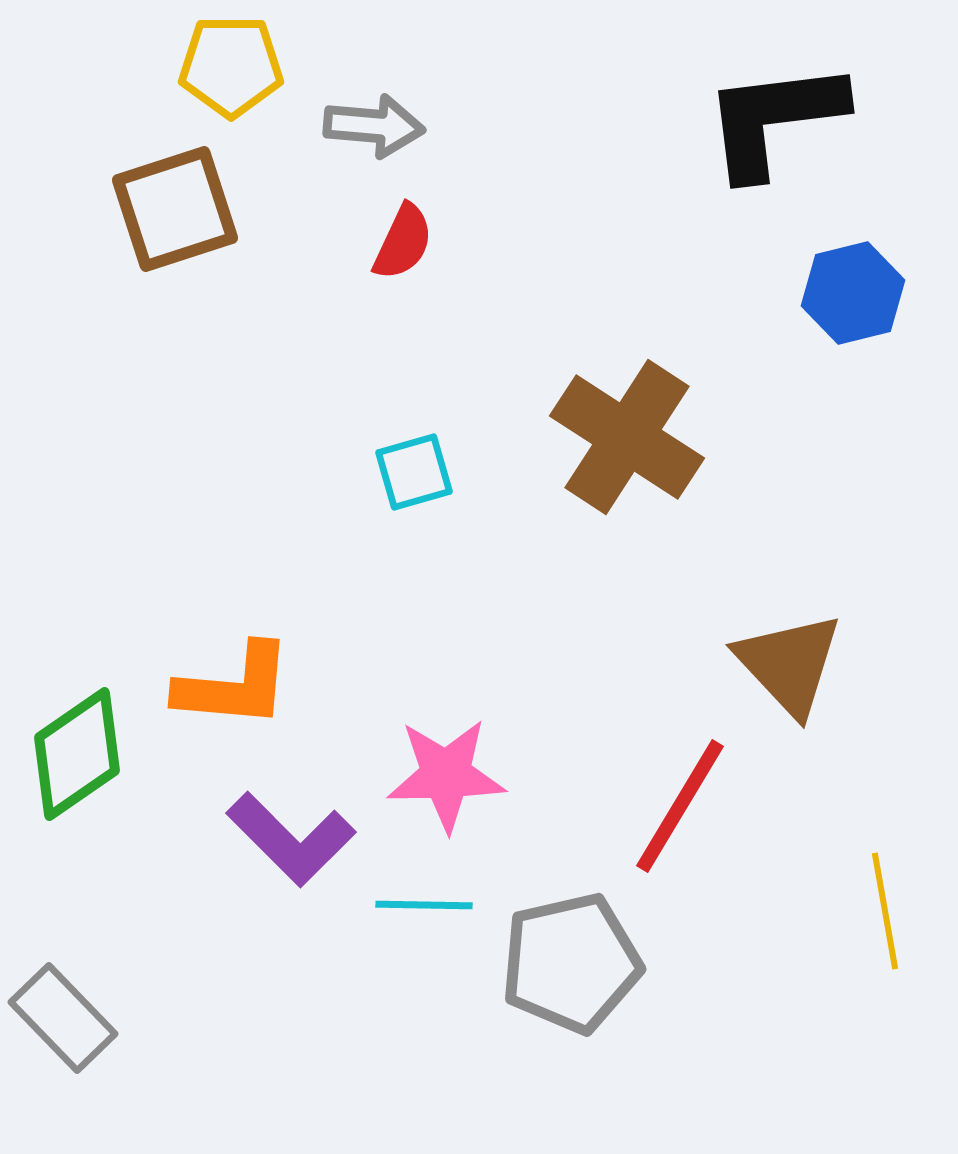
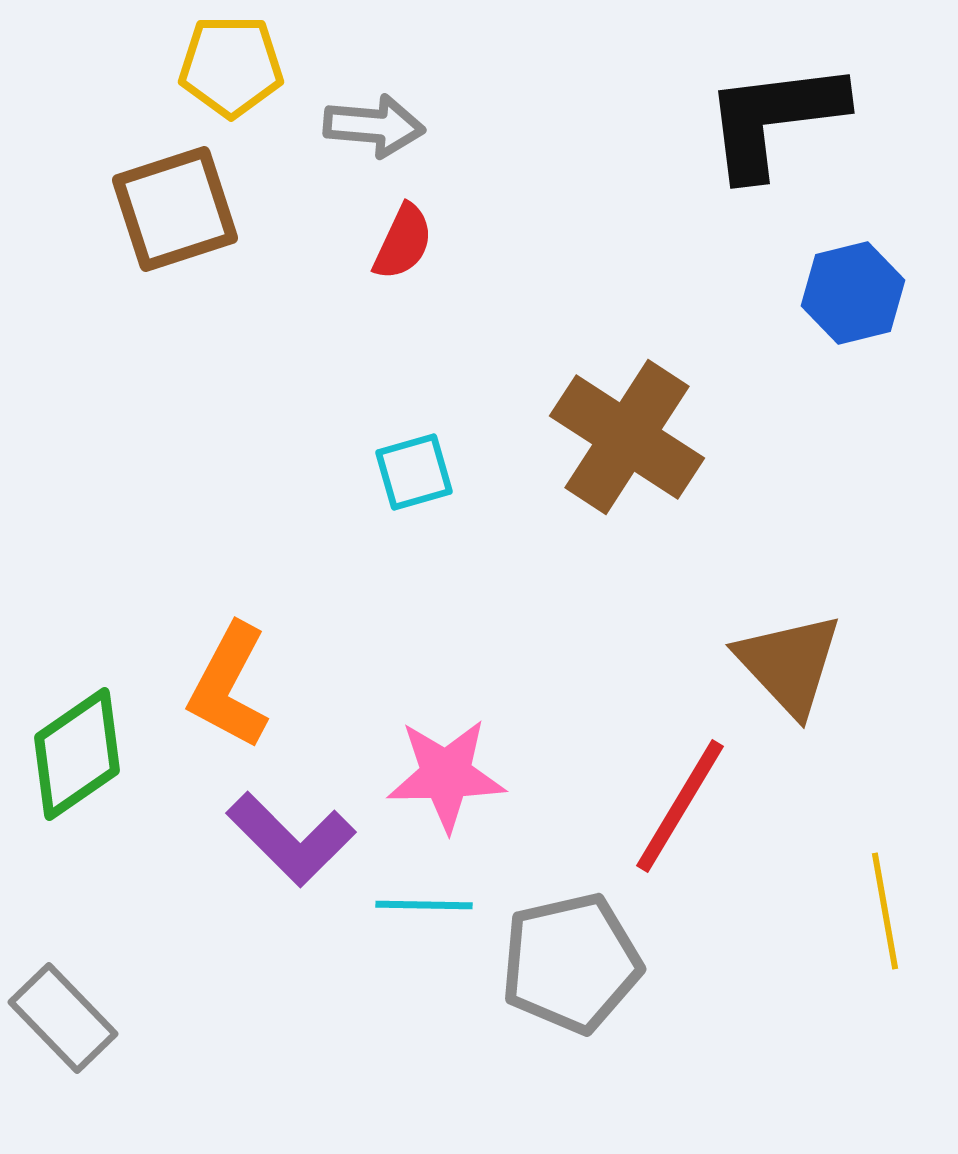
orange L-shape: moved 5 px left; rotated 113 degrees clockwise
